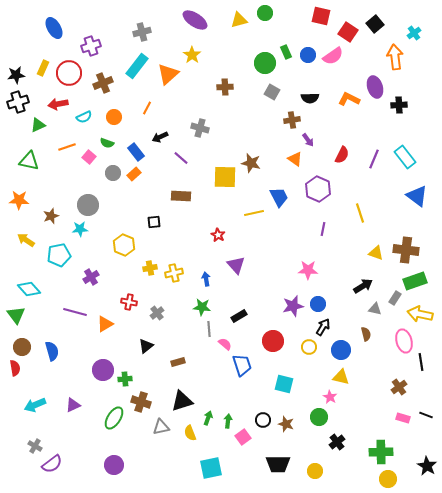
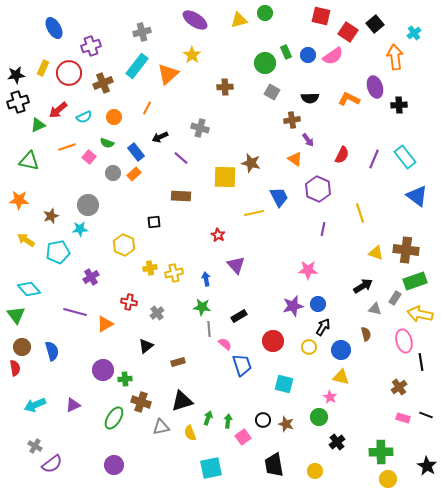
red arrow at (58, 104): moved 6 px down; rotated 30 degrees counterclockwise
cyan pentagon at (59, 255): moved 1 px left, 3 px up
black trapezoid at (278, 464): moved 4 px left, 1 px down; rotated 80 degrees clockwise
